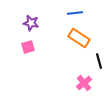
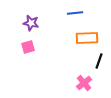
orange rectangle: moved 8 px right; rotated 35 degrees counterclockwise
black line: rotated 35 degrees clockwise
